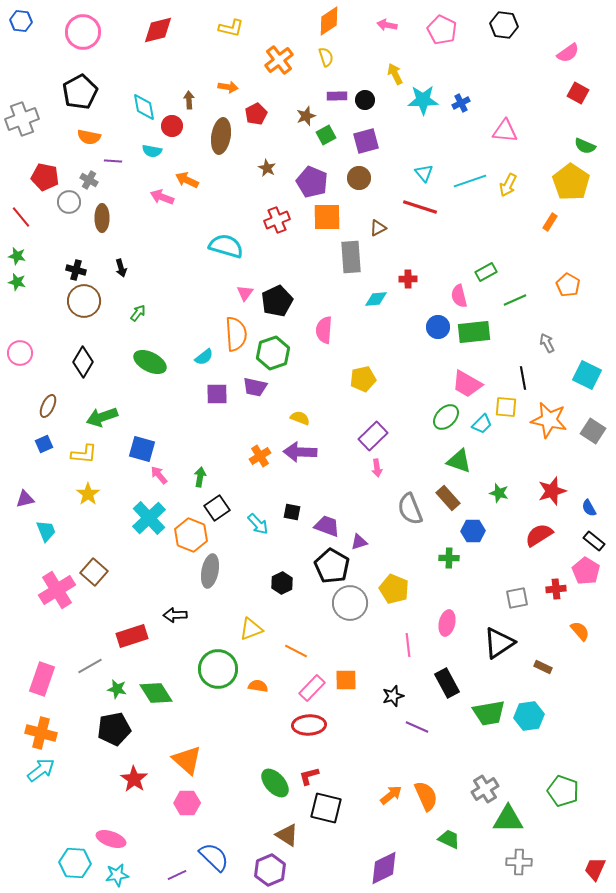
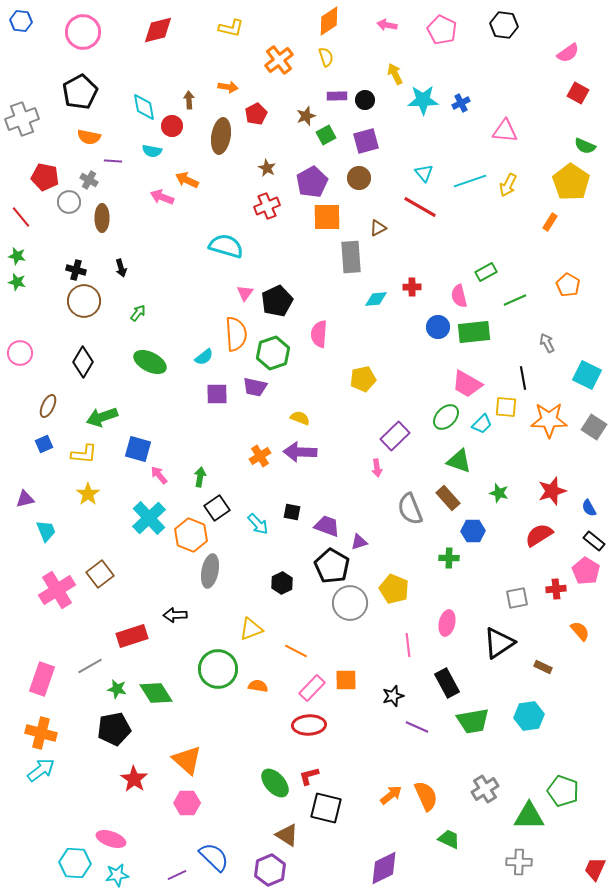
purple pentagon at (312, 182): rotated 20 degrees clockwise
red line at (420, 207): rotated 12 degrees clockwise
red cross at (277, 220): moved 10 px left, 14 px up
red cross at (408, 279): moved 4 px right, 8 px down
pink semicircle at (324, 330): moved 5 px left, 4 px down
orange star at (549, 420): rotated 12 degrees counterclockwise
gray square at (593, 431): moved 1 px right, 4 px up
purple rectangle at (373, 436): moved 22 px right
blue square at (142, 449): moved 4 px left
brown square at (94, 572): moved 6 px right, 2 px down; rotated 12 degrees clockwise
green trapezoid at (489, 713): moved 16 px left, 8 px down
green triangle at (508, 819): moved 21 px right, 3 px up
